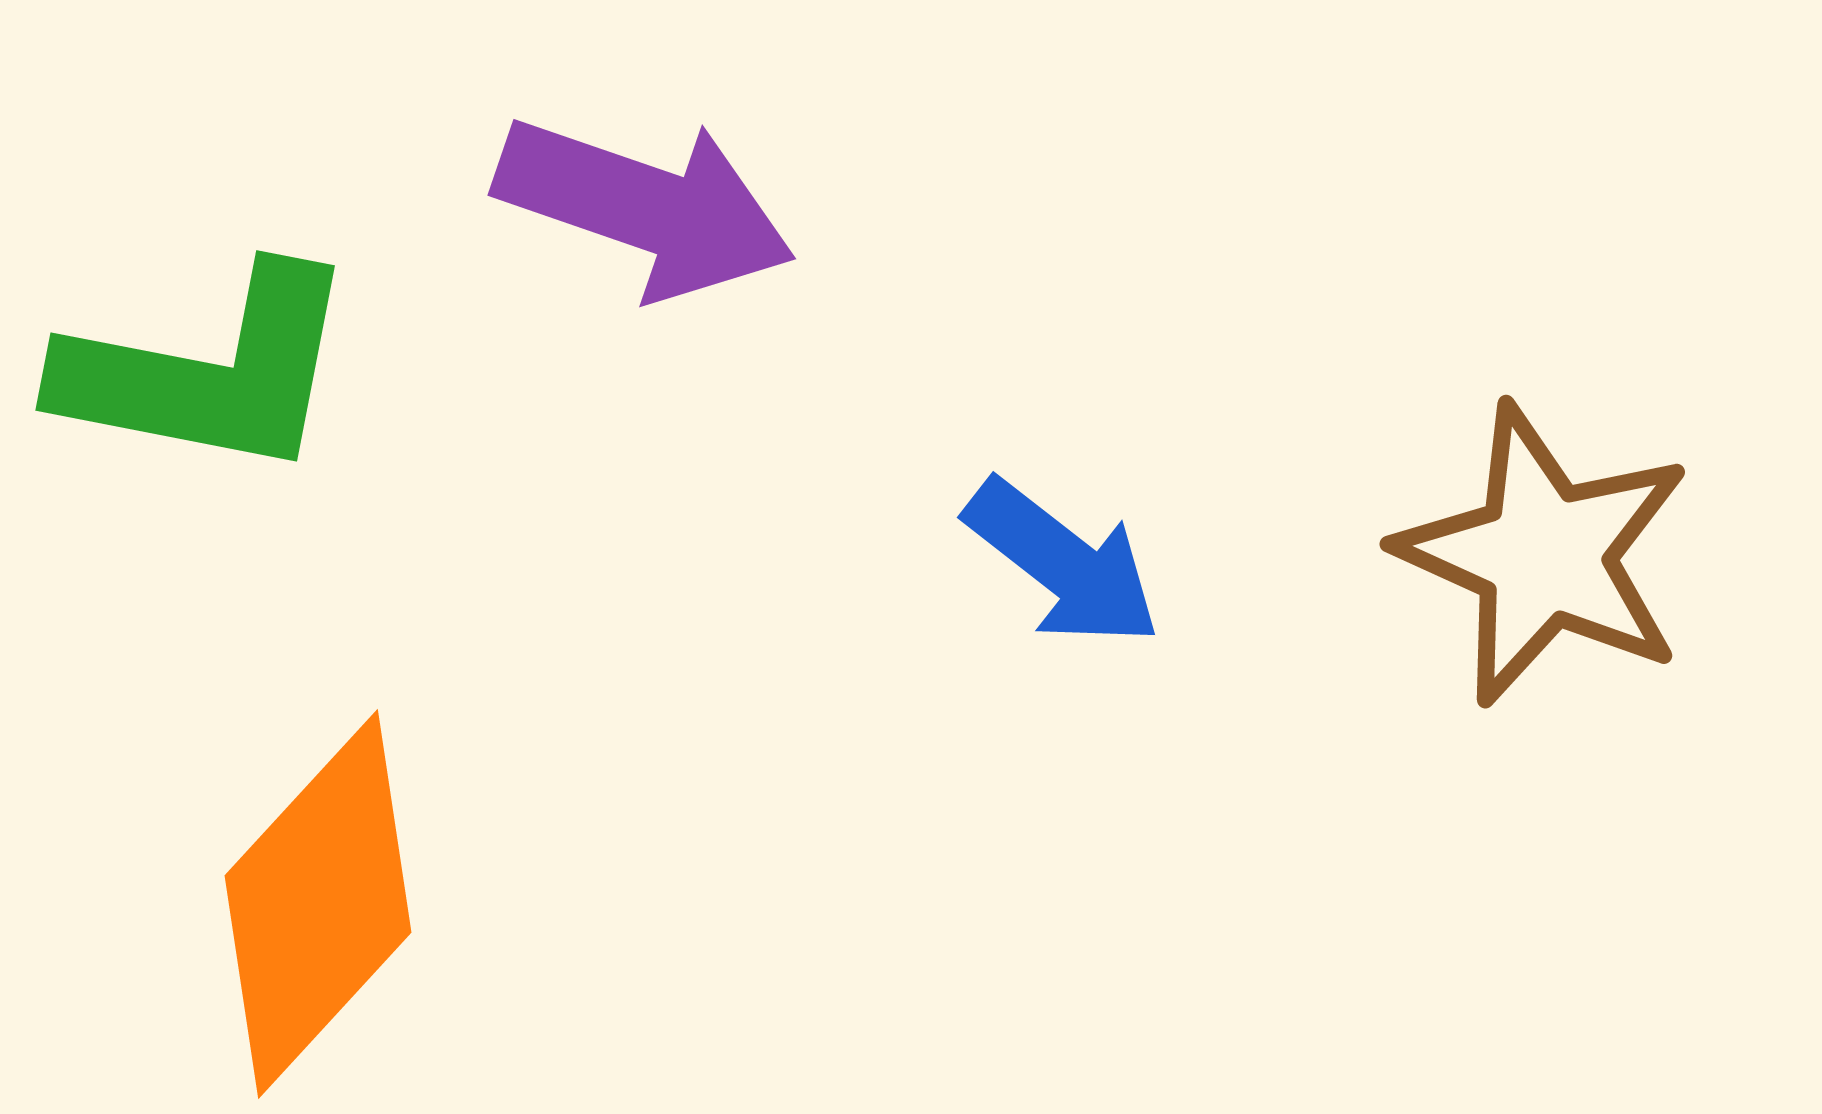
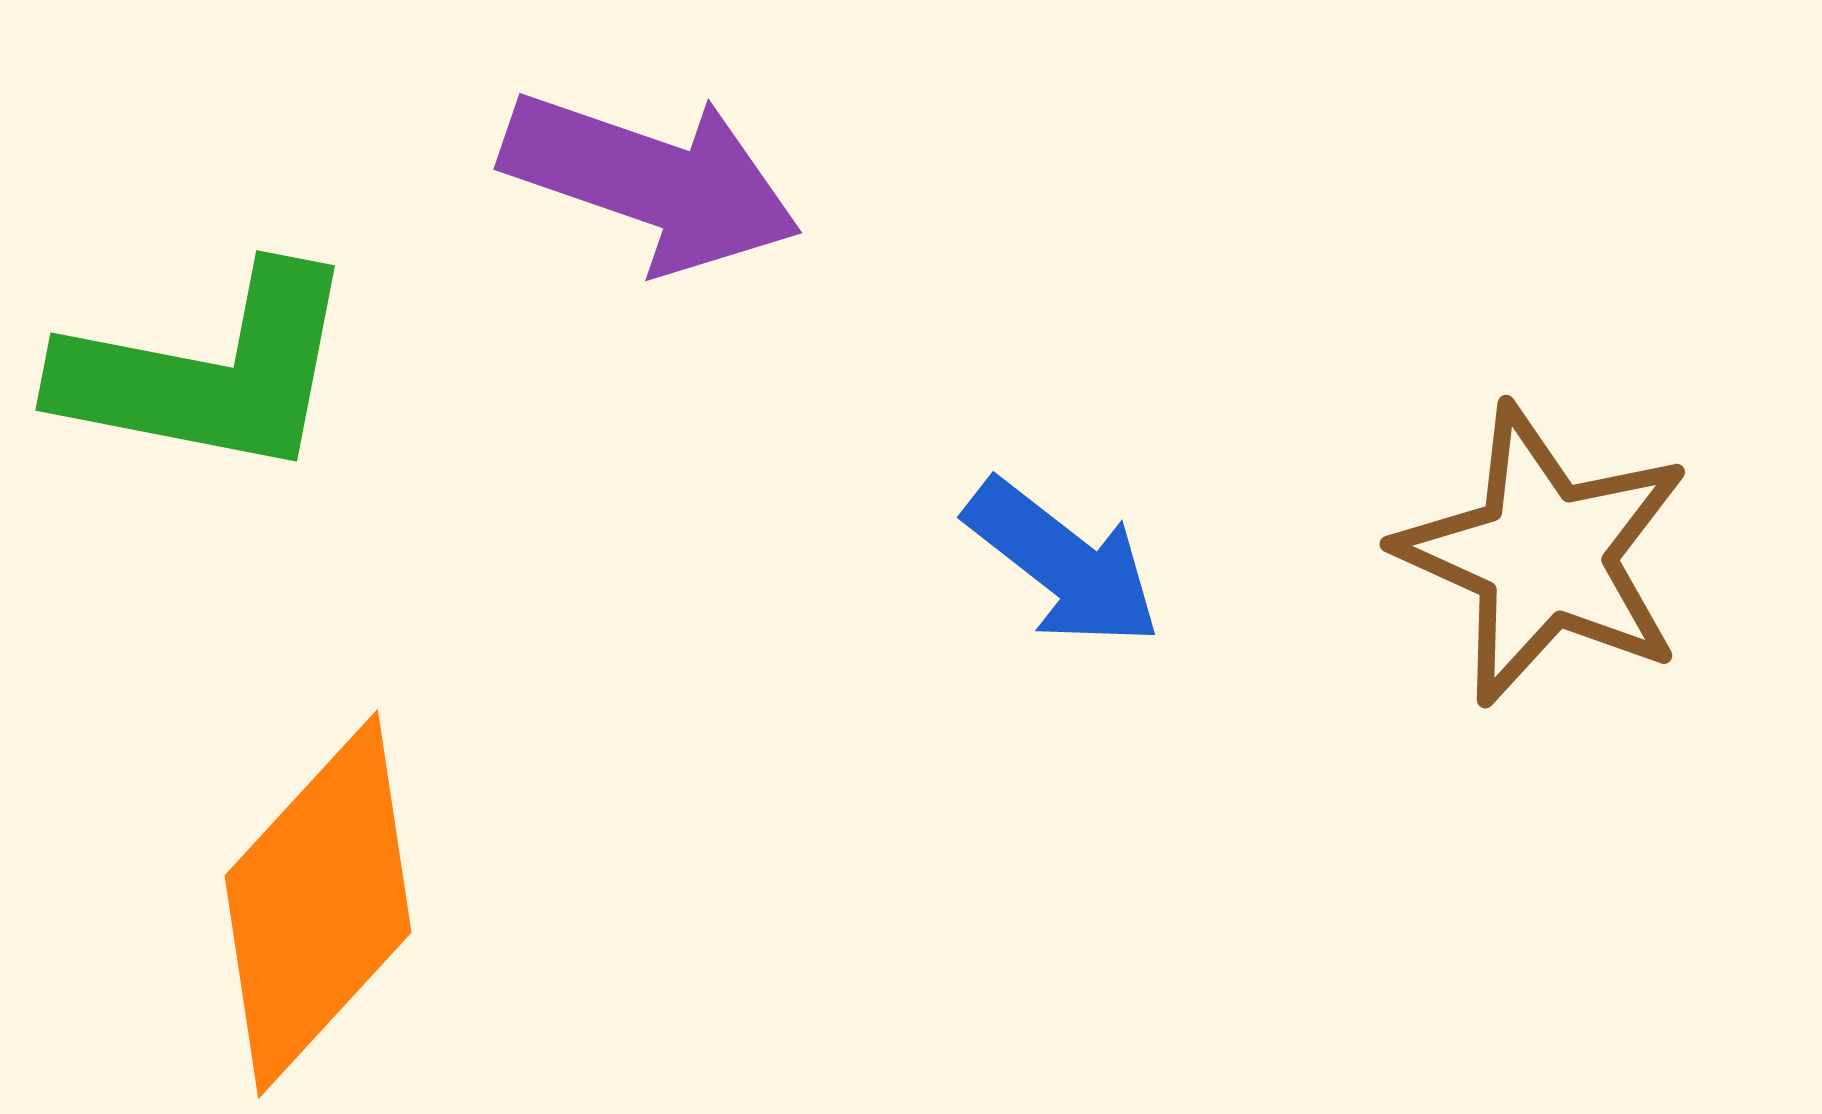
purple arrow: moved 6 px right, 26 px up
